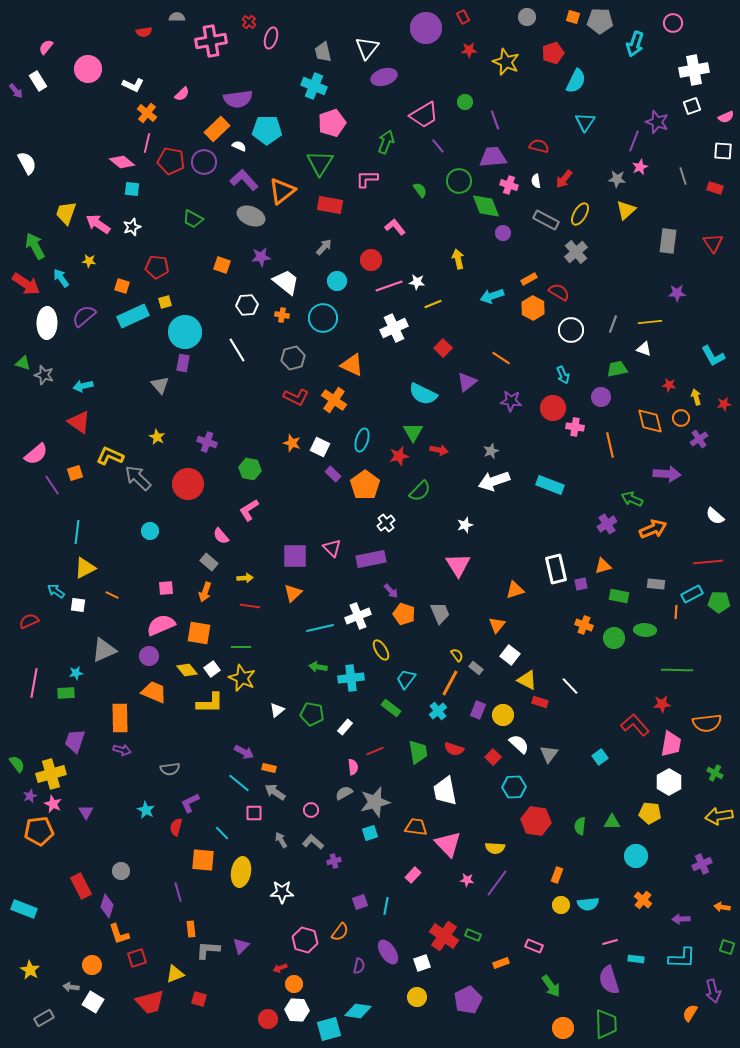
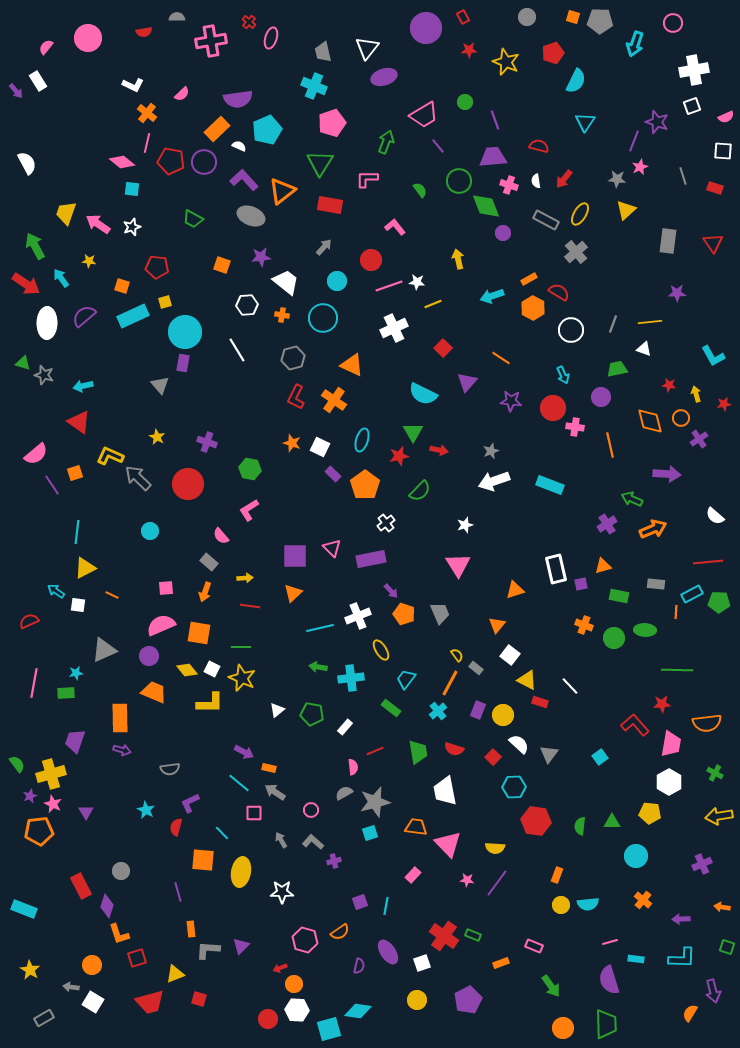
pink circle at (88, 69): moved 31 px up
cyan pentagon at (267, 130): rotated 24 degrees counterclockwise
purple triangle at (467, 382): rotated 10 degrees counterclockwise
red L-shape at (296, 397): rotated 90 degrees clockwise
yellow arrow at (696, 397): moved 3 px up
white square at (212, 669): rotated 28 degrees counterclockwise
orange semicircle at (340, 932): rotated 18 degrees clockwise
yellow circle at (417, 997): moved 3 px down
